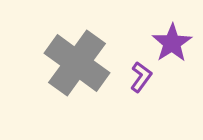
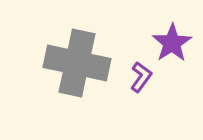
gray cross: rotated 24 degrees counterclockwise
